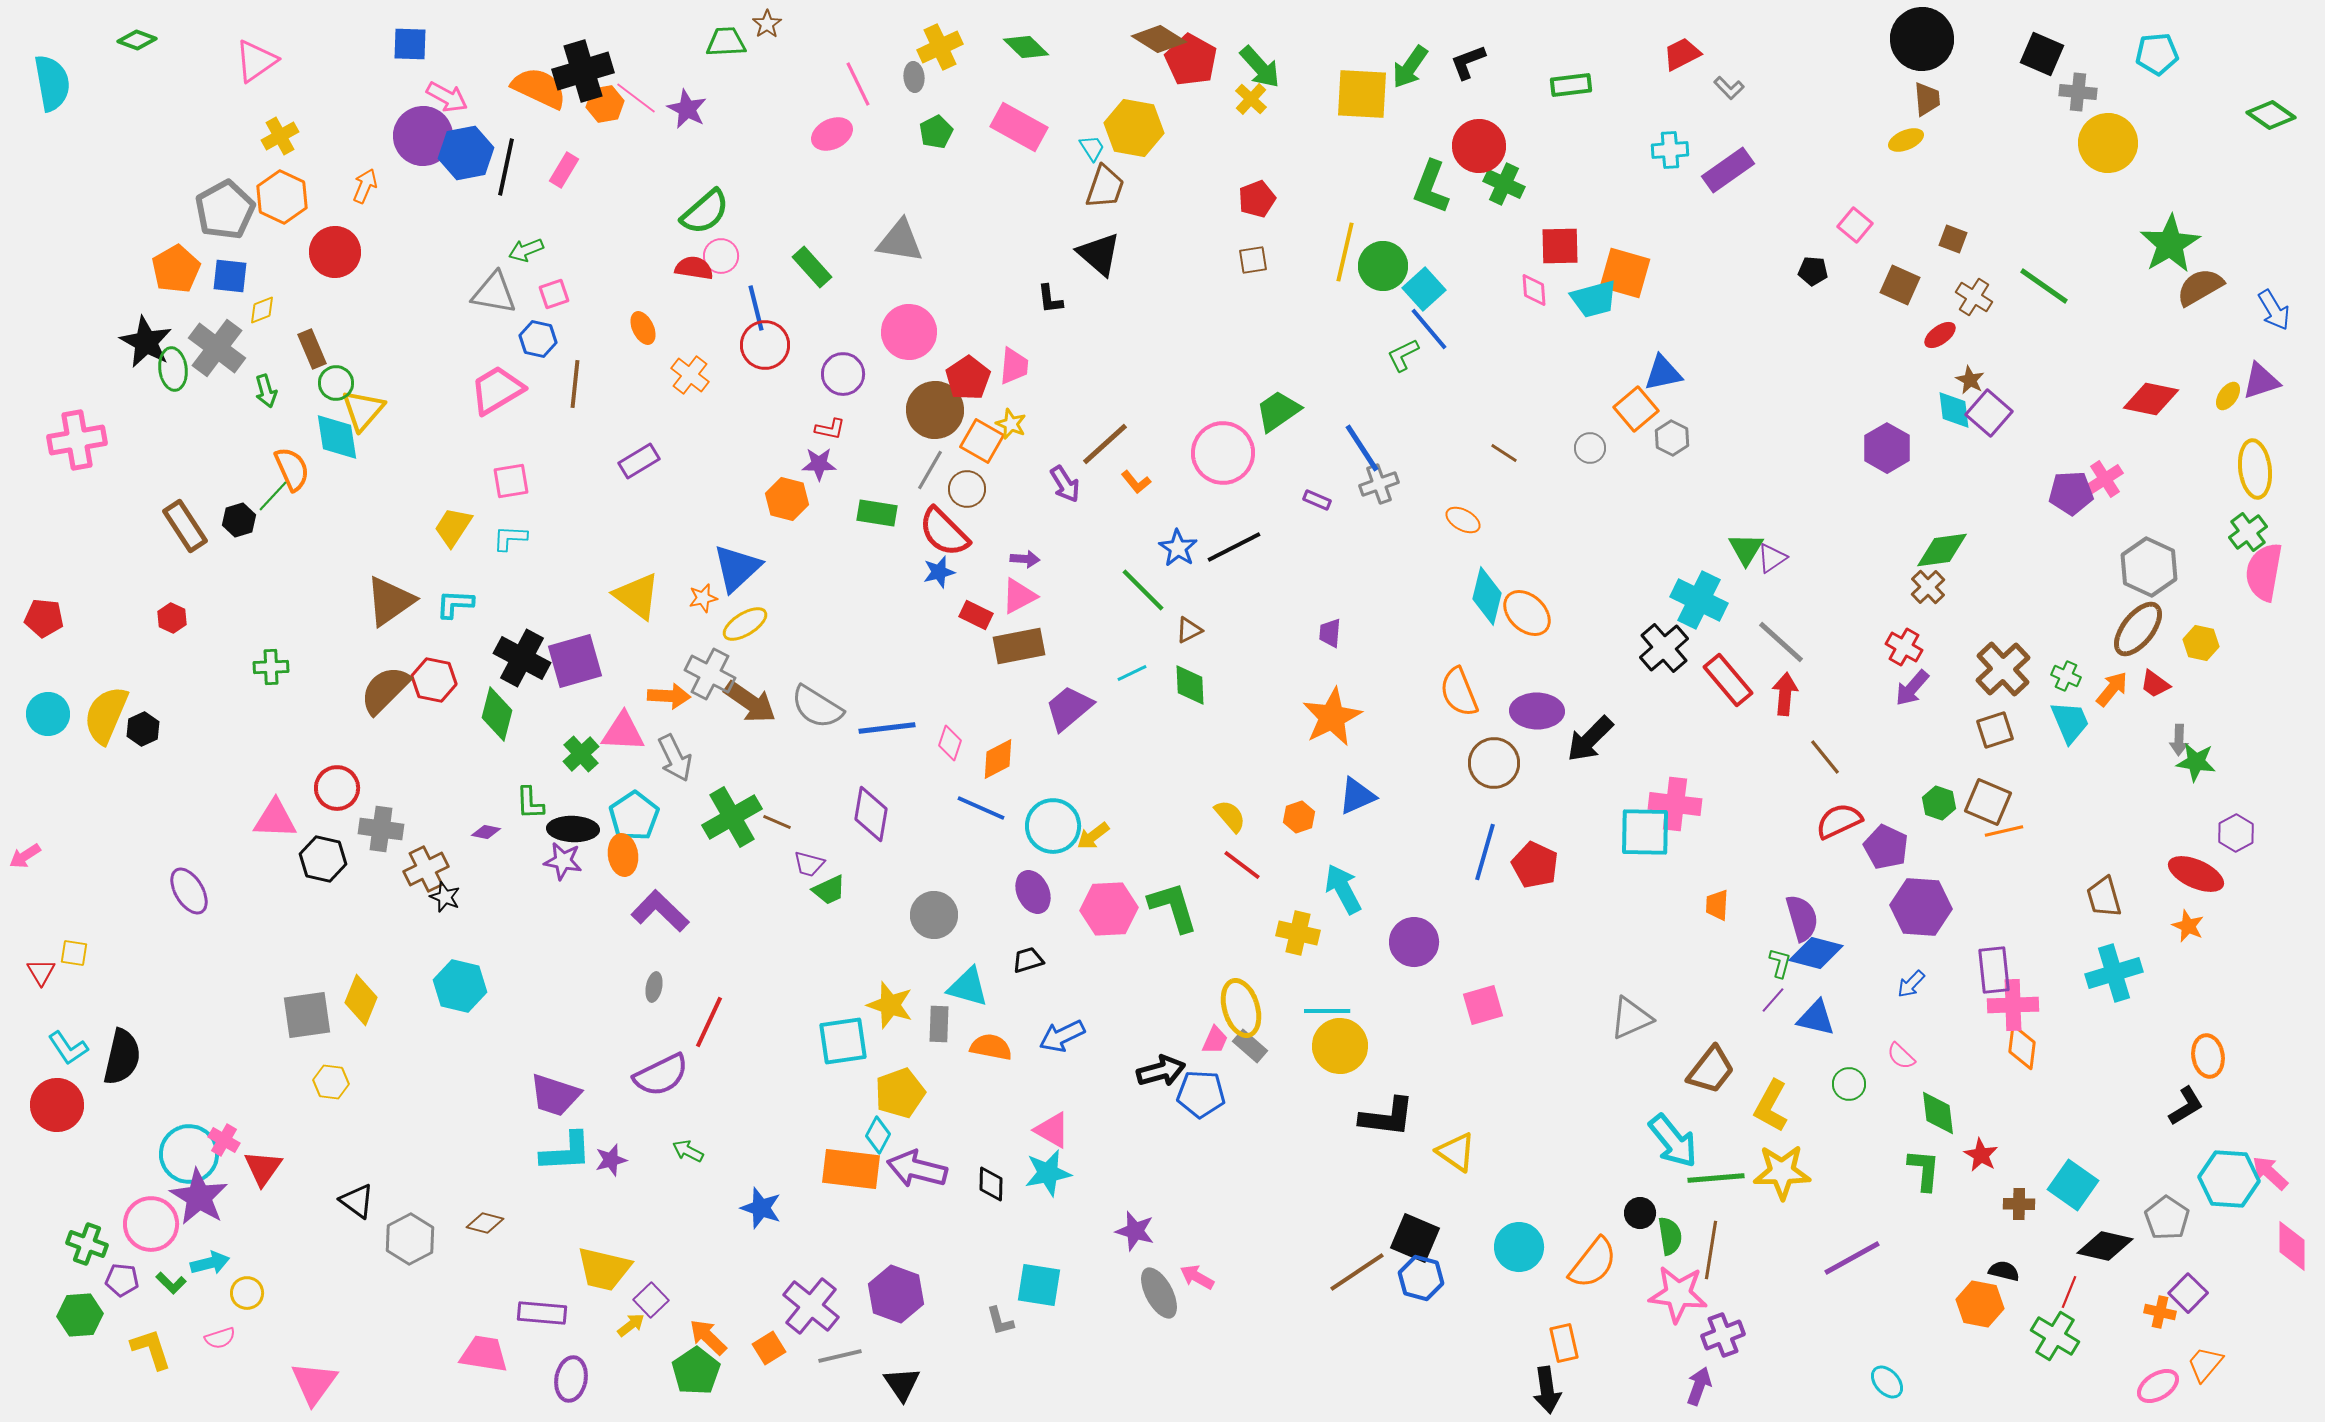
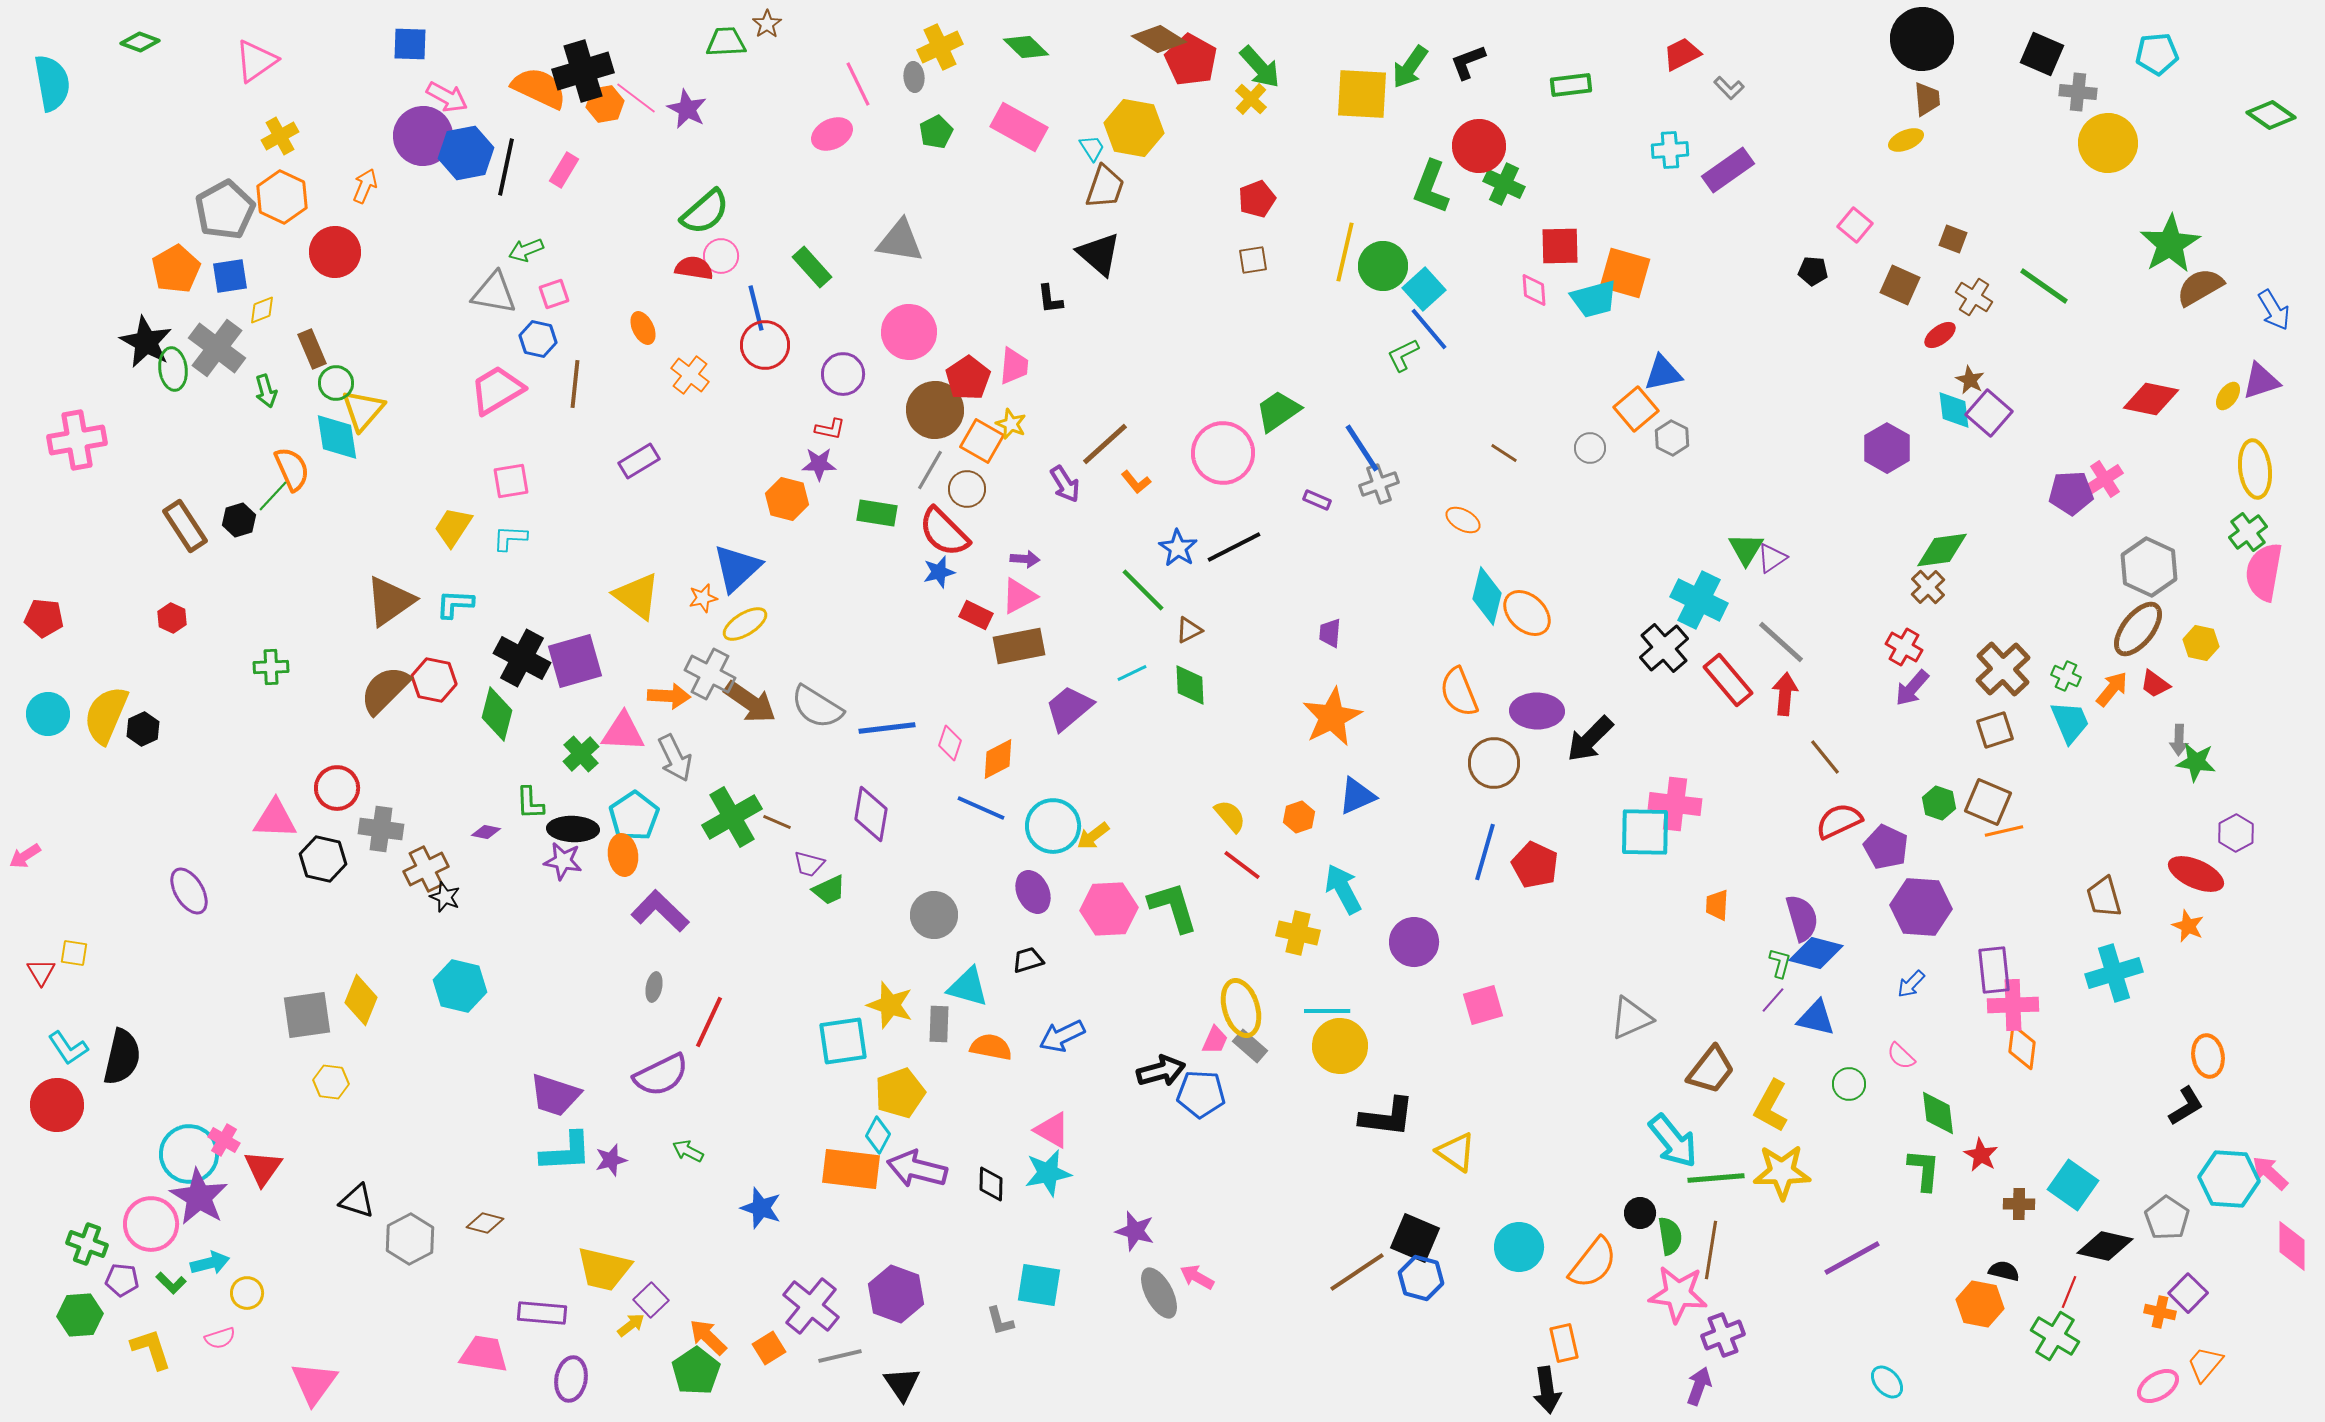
green diamond at (137, 40): moved 3 px right, 2 px down
blue square at (230, 276): rotated 15 degrees counterclockwise
black triangle at (357, 1201): rotated 18 degrees counterclockwise
